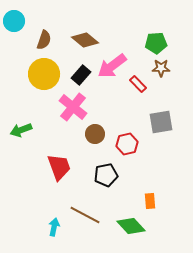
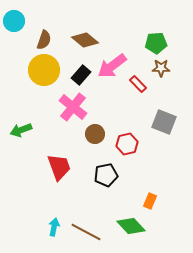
yellow circle: moved 4 px up
gray square: moved 3 px right; rotated 30 degrees clockwise
orange rectangle: rotated 28 degrees clockwise
brown line: moved 1 px right, 17 px down
